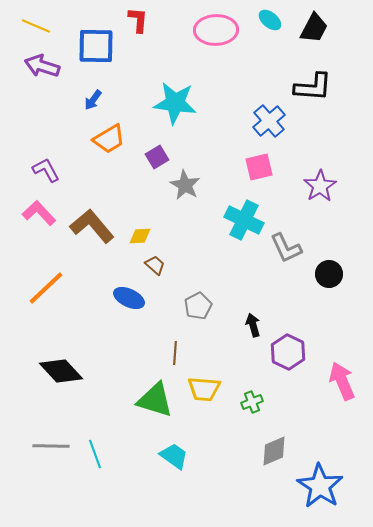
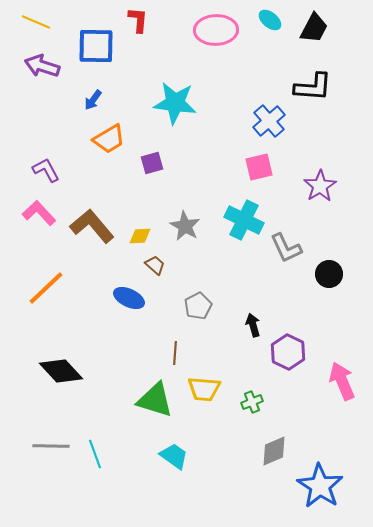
yellow line: moved 4 px up
purple square: moved 5 px left, 6 px down; rotated 15 degrees clockwise
gray star: moved 41 px down
